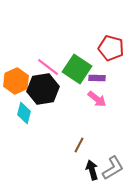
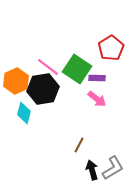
red pentagon: rotated 25 degrees clockwise
